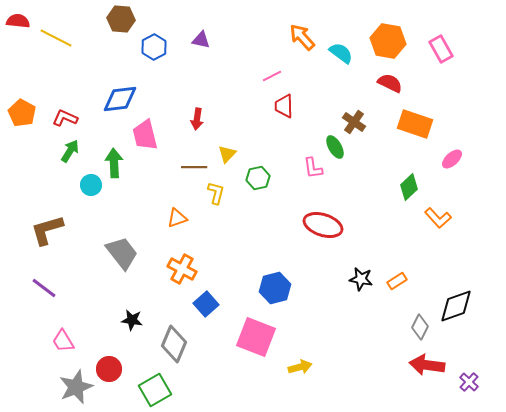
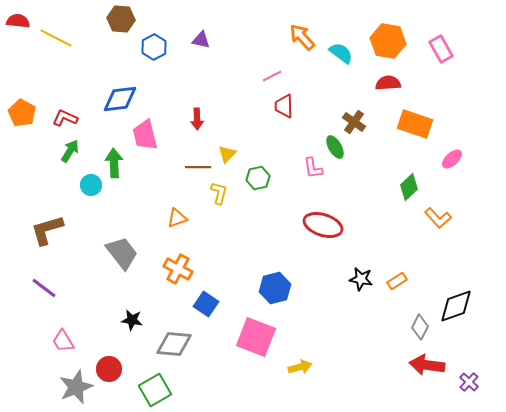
red semicircle at (390, 83): moved 2 px left; rotated 30 degrees counterclockwise
red arrow at (197, 119): rotated 10 degrees counterclockwise
brown line at (194, 167): moved 4 px right
yellow L-shape at (216, 193): moved 3 px right
orange cross at (182, 269): moved 4 px left
blue square at (206, 304): rotated 15 degrees counterclockwise
gray diamond at (174, 344): rotated 72 degrees clockwise
